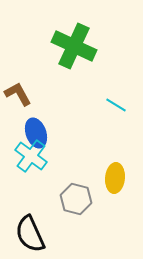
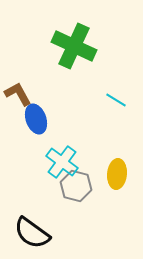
cyan line: moved 5 px up
blue ellipse: moved 14 px up
cyan cross: moved 31 px right, 6 px down
yellow ellipse: moved 2 px right, 4 px up
gray hexagon: moved 13 px up
black semicircle: moved 2 px right, 1 px up; rotated 30 degrees counterclockwise
